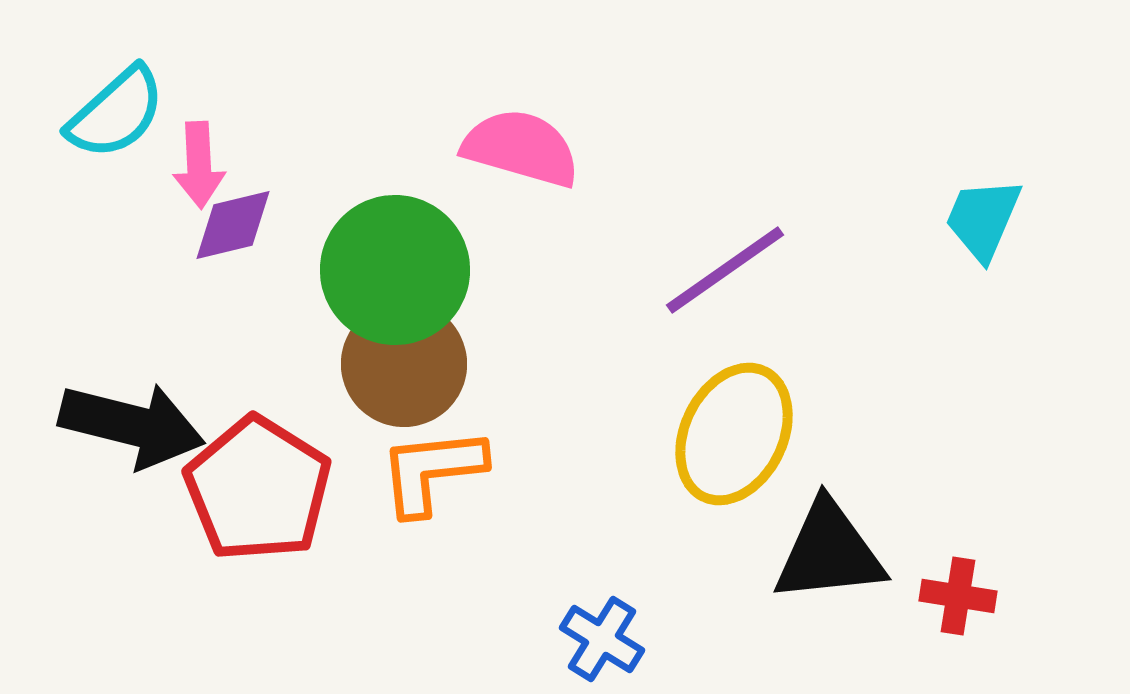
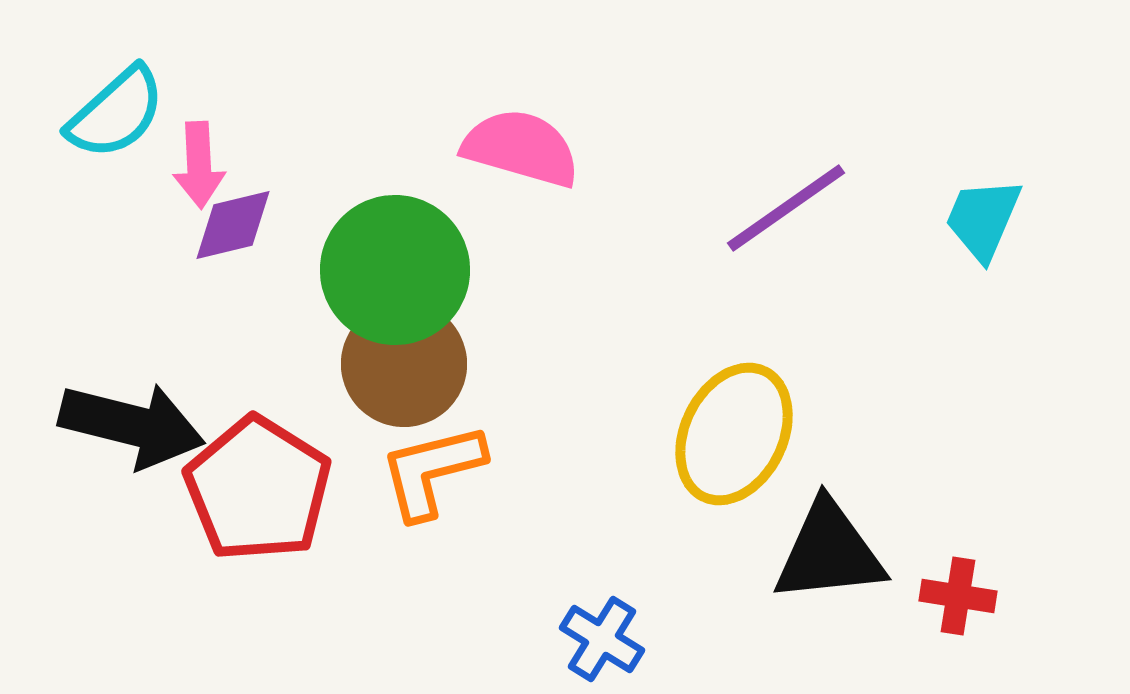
purple line: moved 61 px right, 62 px up
orange L-shape: rotated 8 degrees counterclockwise
